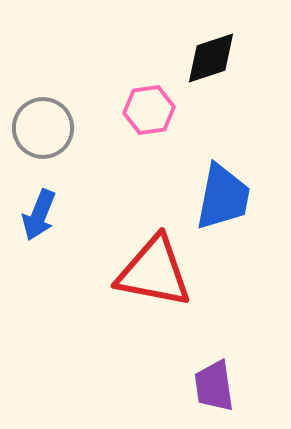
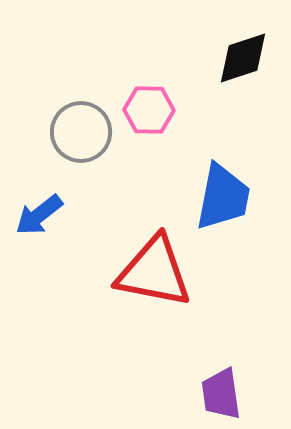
black diamond: moved 32 px right
pink hexagon: rotated 9 degrees clockwise
gray circle: moved 38 px right, 4 px down
blue arrow: rotated 30 degrees clockwise
purple trapezoid: moved 7 px right, 8 px down
